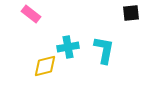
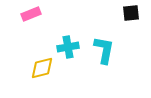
pink rectangle: rotated 60 degrees counterclockwise
yellow diamond: moved 3 px left, 2 px down
